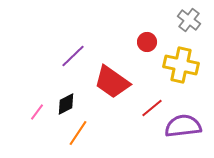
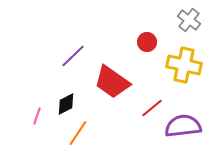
yellow cross: moved 3 px right
pink line: moved 4 px down; rotated 18 degrees counterclockwise
